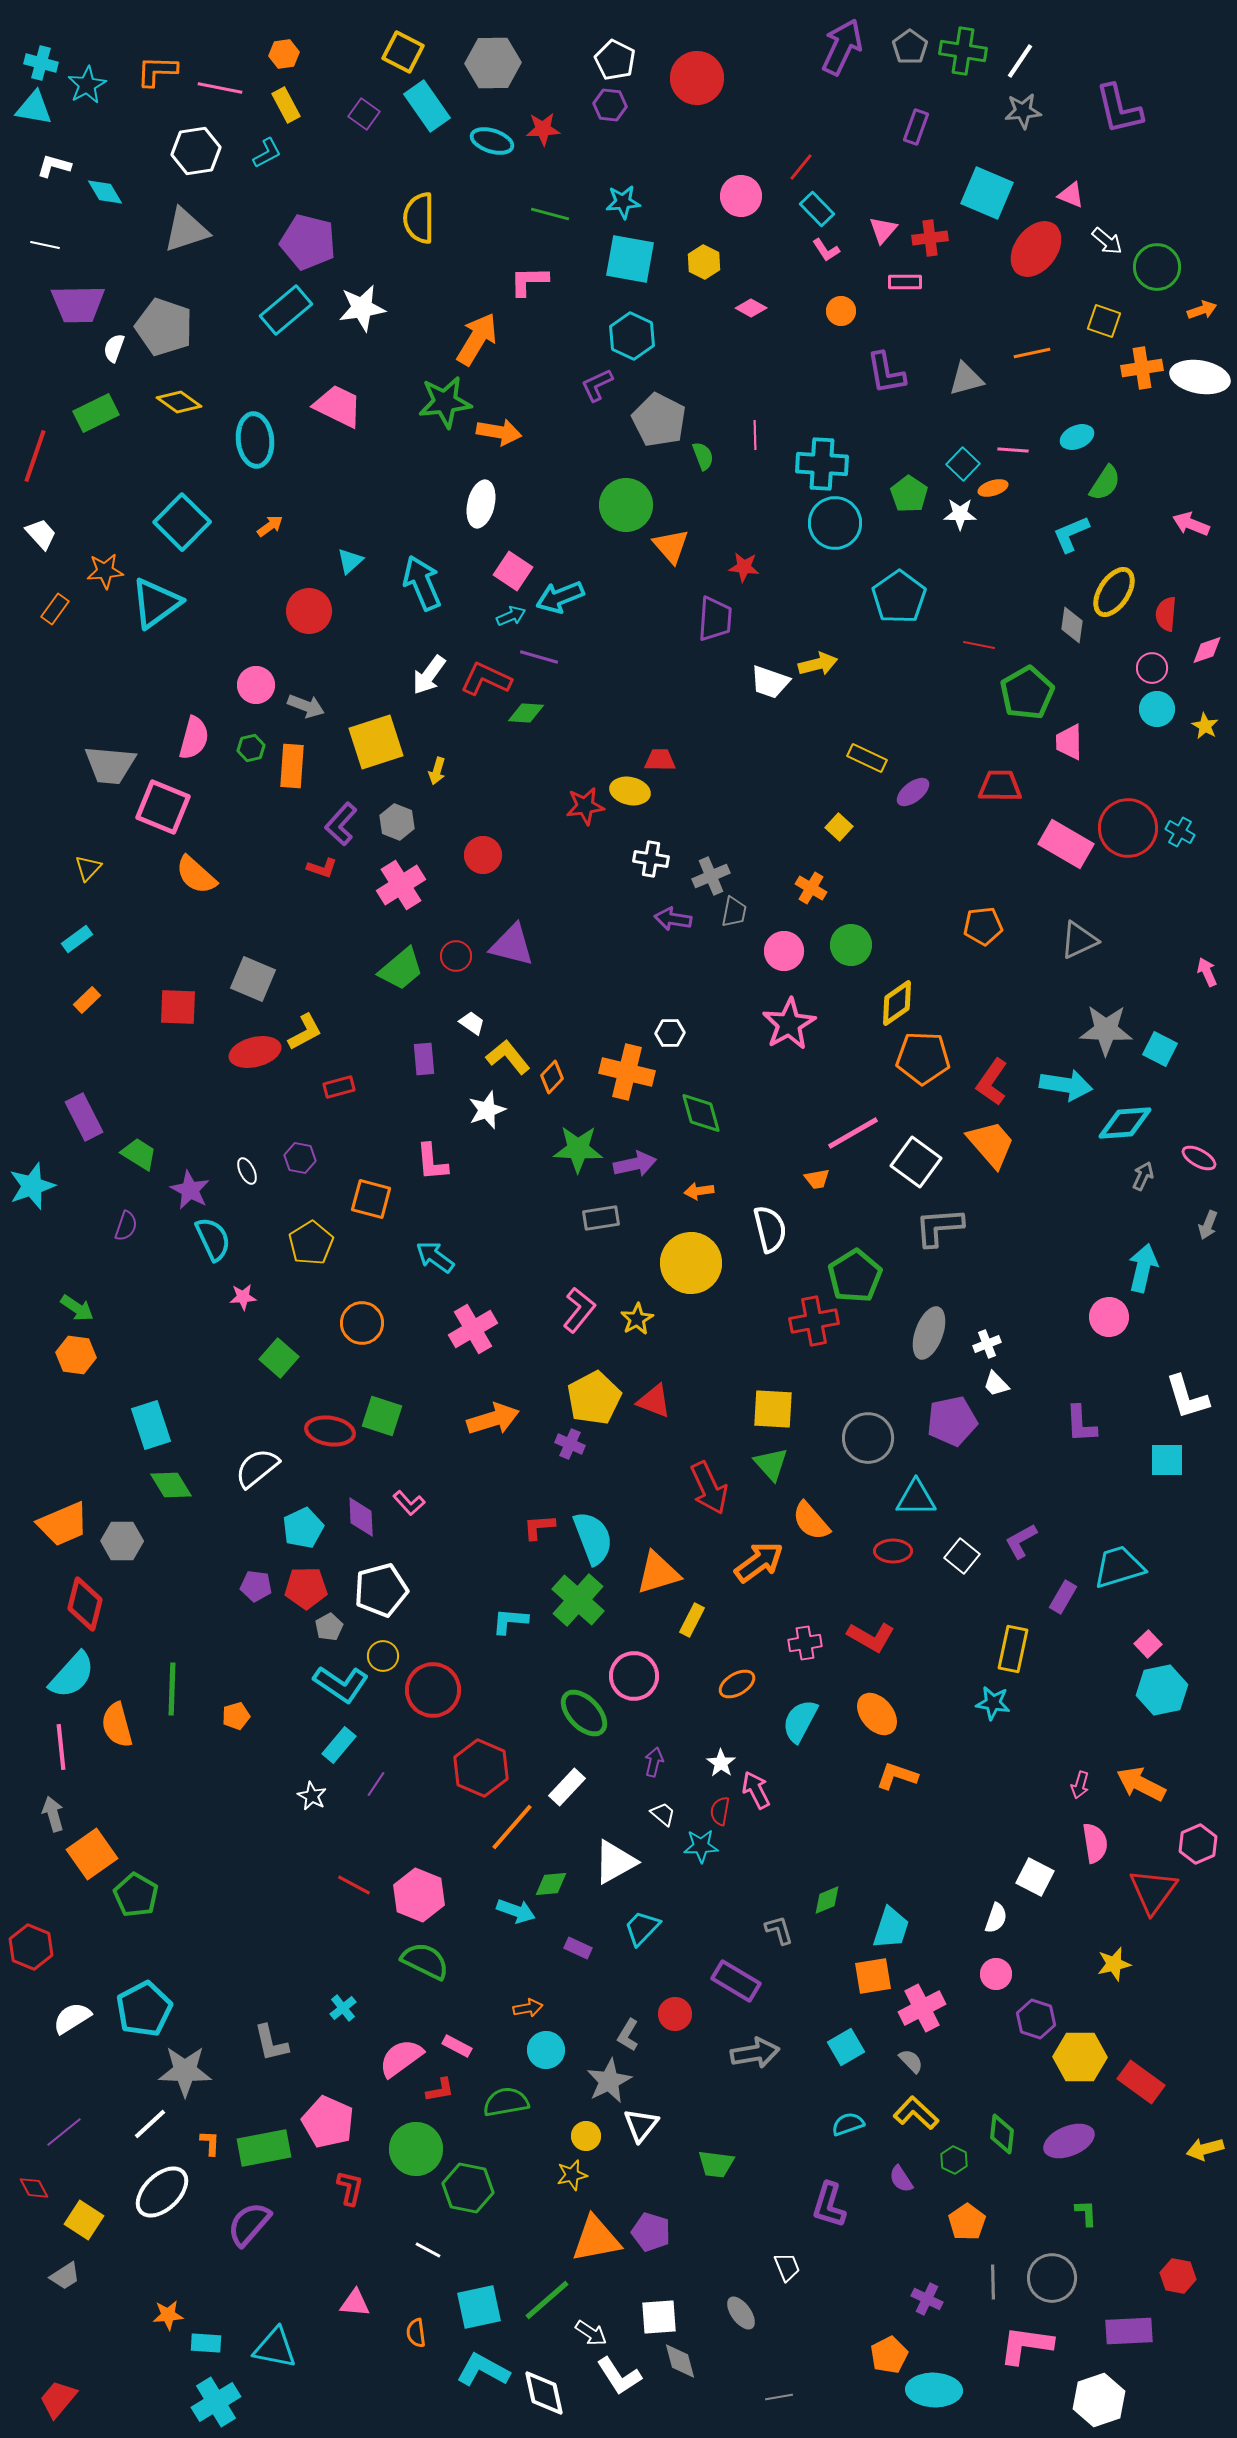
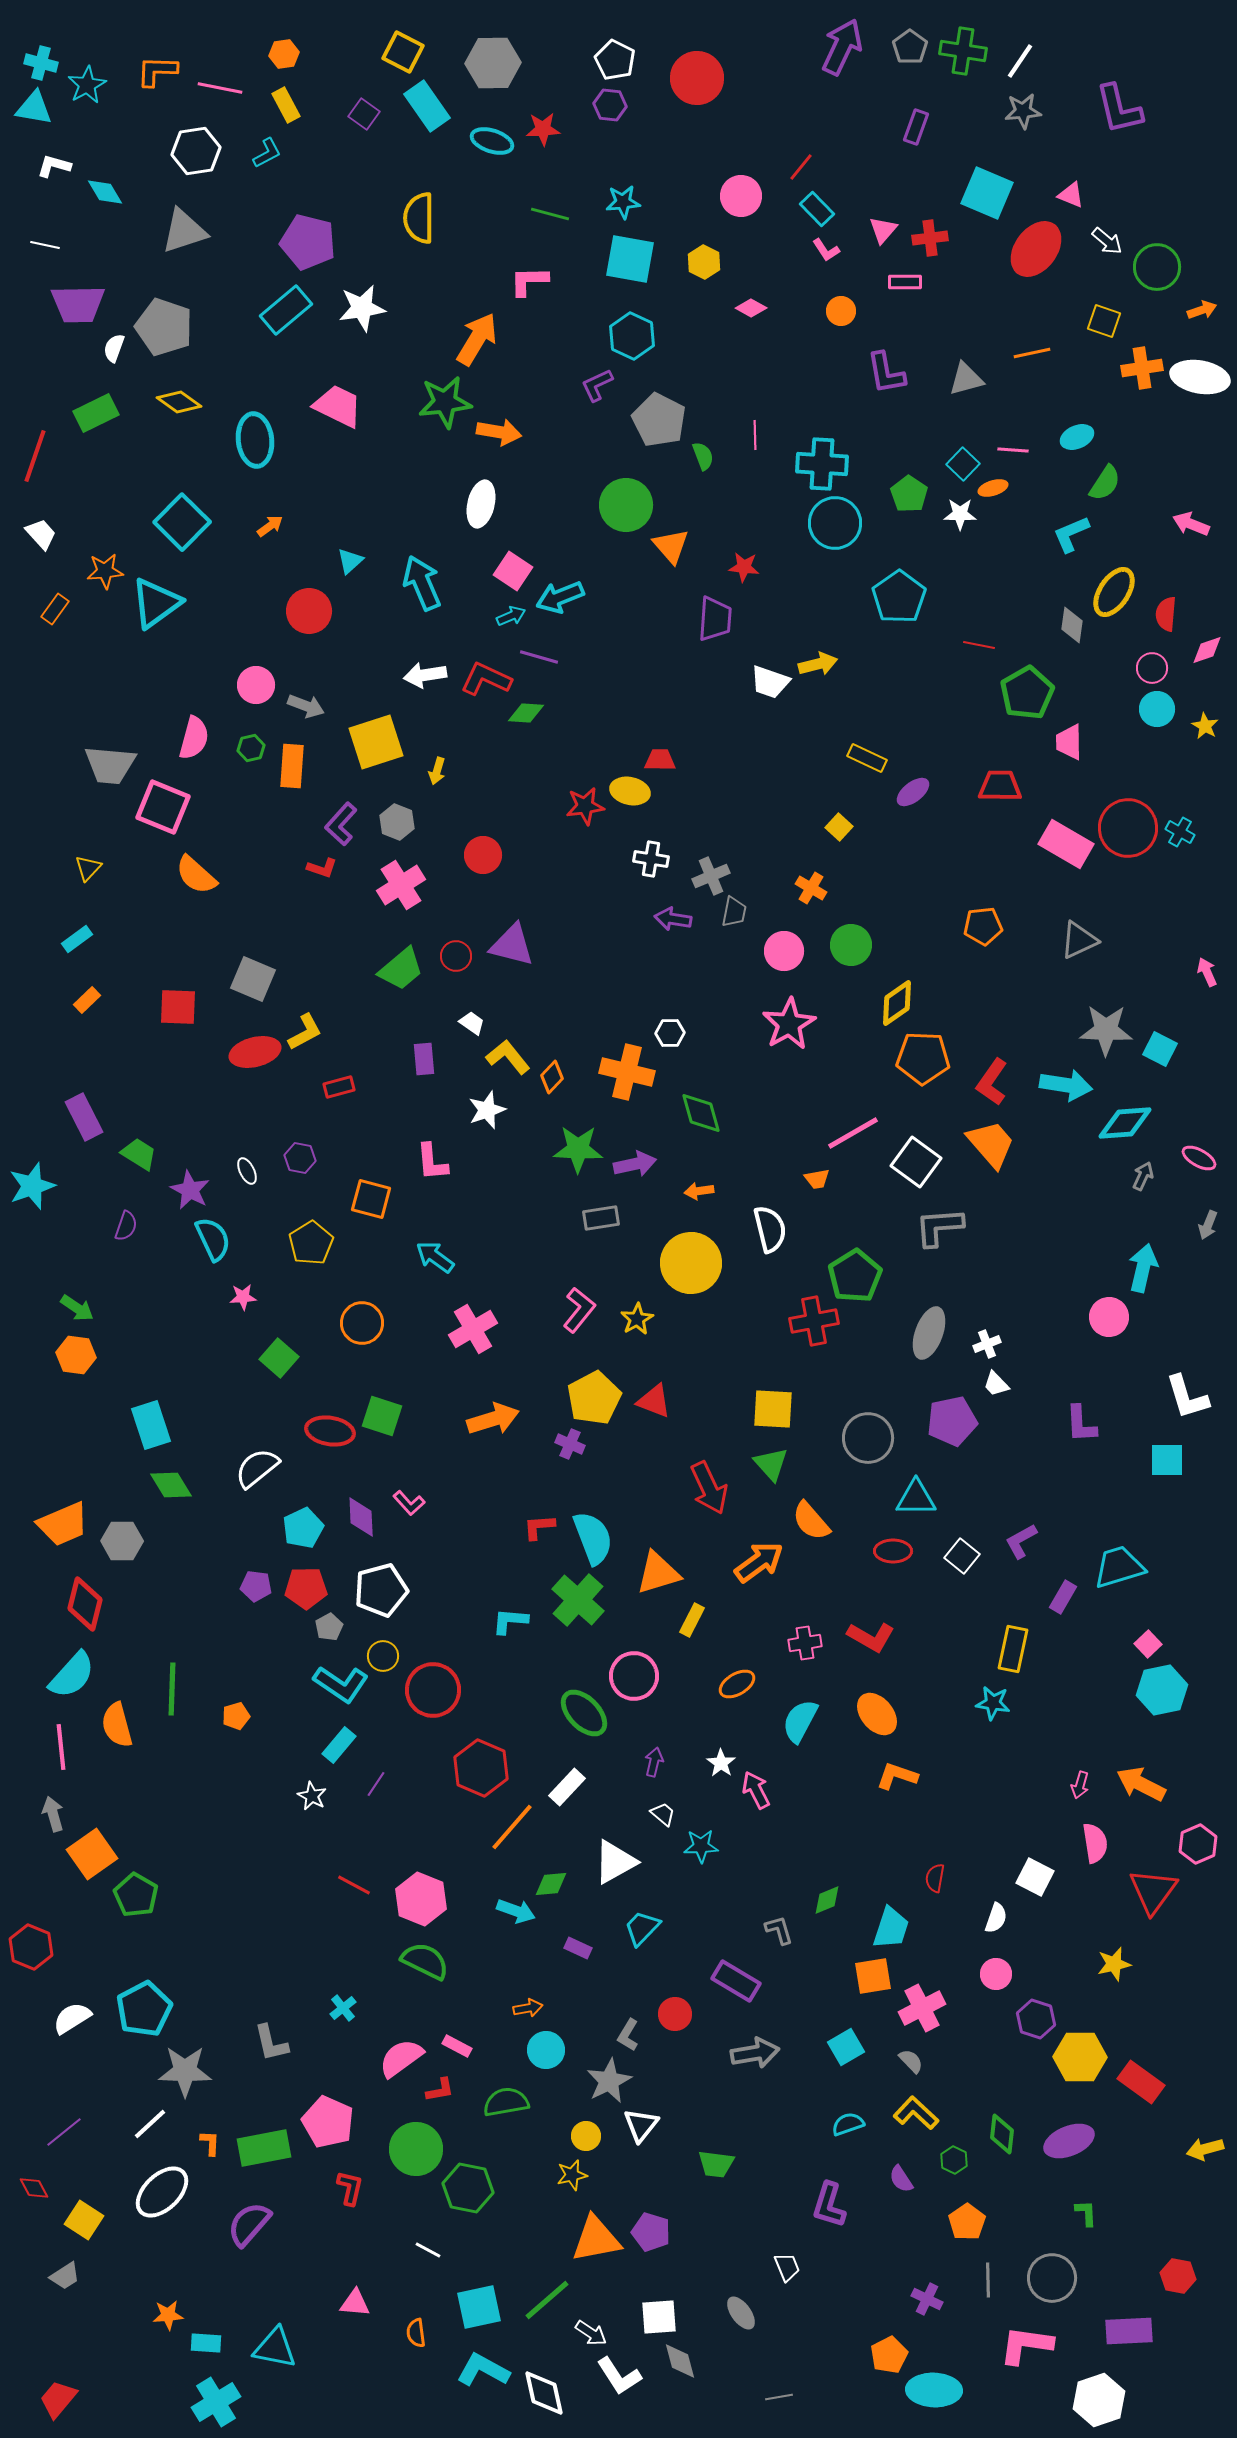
gray triangle at (186, 230): moved 2 px left, 1 px down
white arrow at (429, 675): moved 4 px left; rotated 45 degrees clockwise
red semicircle at (720, 1811): moved 215 px right, 67 px down
pink hexagon at (419, 1895): moved 2 px right, 4 px down
gray line at (993, 2282): moved 5 px left, 2 px up
